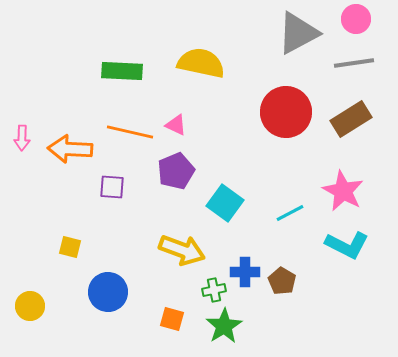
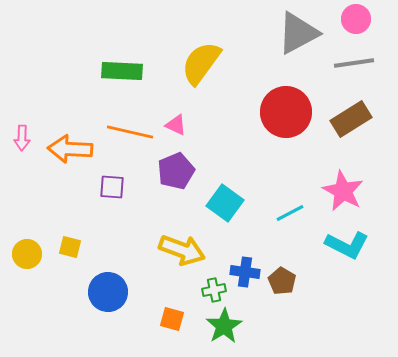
yellow semicircle: rotated 66 degrees counterclockwise
blue cross: rotated 8 degrees clockwise
yellow circle: moved 3 px left, 52 px up
